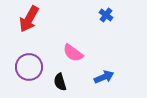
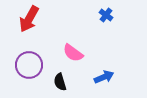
purple circle: moved 2 px up
